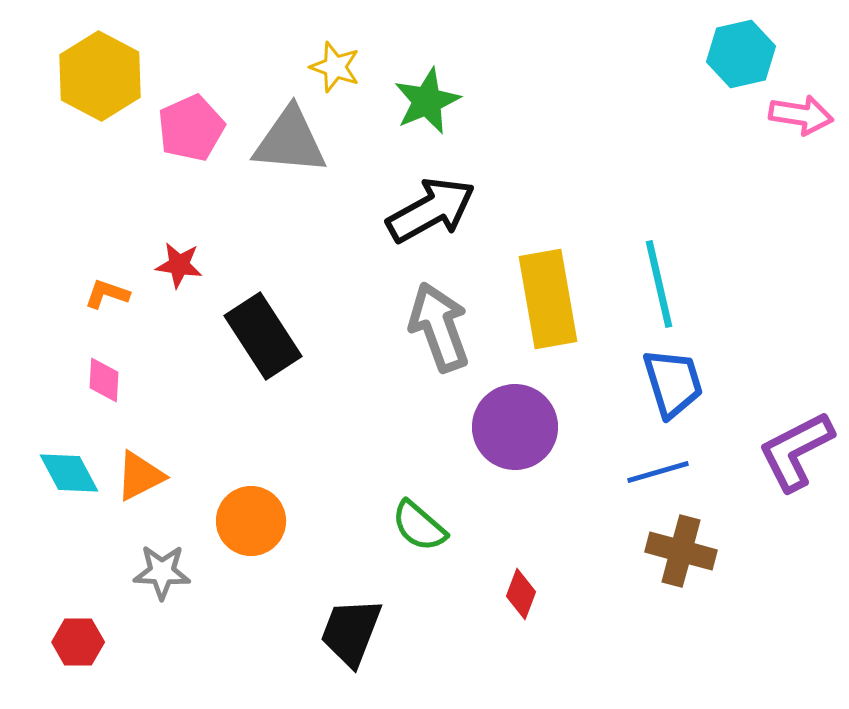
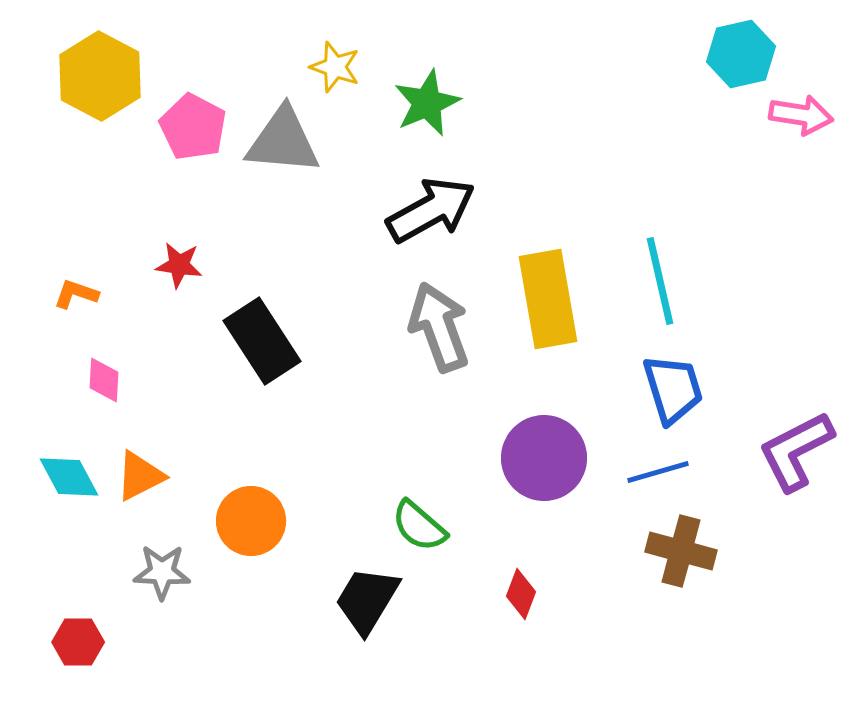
green star: moved 2 px down
pink pentagon: moved 2 px right, 1 px up; rotated 20 degrees counterclockwise
gray triangle: moved 7 px left
cyan line: moved 1 px right, 3 px up
orange L-shape: moved 31 px left
black rectangle: moved 1 px left, 5 px down
blue trapezoid: moved 6 px down
purple circle: moved 29 px right, 31 px down
cyan diamond: moved 4 px down
black trapezoid: moved 16 px right, 32 px up; rotated 10 degrees clockwise
